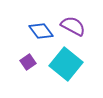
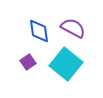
purple semicircle: moved 2 px down
blue diamond: moved 2 px left; rotated 30 degrees clockwise
